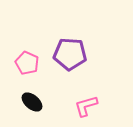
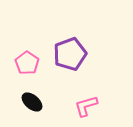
purple pentagon: rotated 24 degrees counterclockwise
pink pentagon: rotated 10 degrees clockwise
